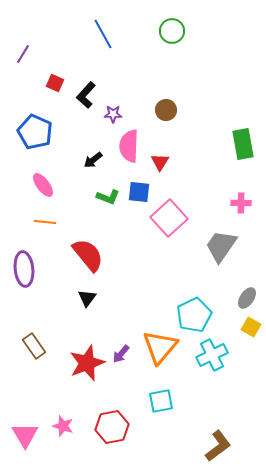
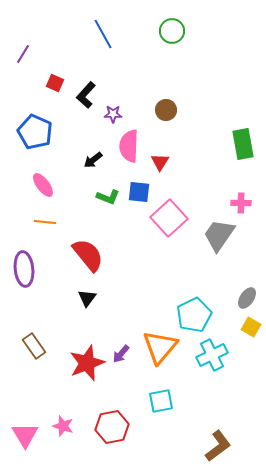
gray trapezoid: moved 2 px left, 11 px up
